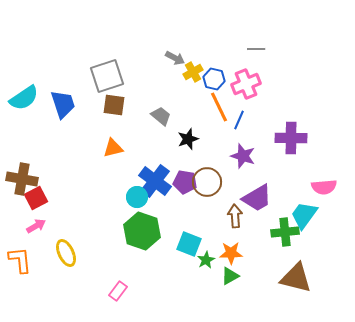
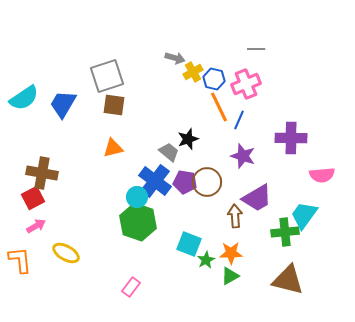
gray arrow: rotated 12 degrees counterclockwise
blue trapezoid: rotated 132 degrees counterclockwise
gray trapezoid: moved 8 px right, 36 px down
brown cross: moved 20 px right, 6 px up
pink semicircle: moved 2 px left, 12 px up
red square: moved 3 px left
green hexagon: moved 4 px left, 9 px up
yellow ellipse: rotated 36 degrees counterclockwise
brown triangle: moved 8 px left, 2 px down
pink rectangle: moved 13 px right, 4 px up
